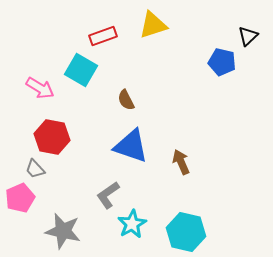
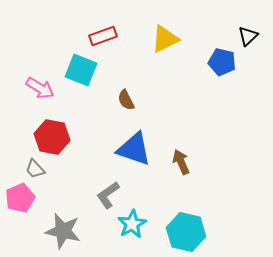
yellow triangle: moved 12 px right, 14 px down; rotated 8 degrees counterclockwise
cyan square: rotated 8 degrees counterclockwise
blue triangle: moved 3 px right, 3 px down
